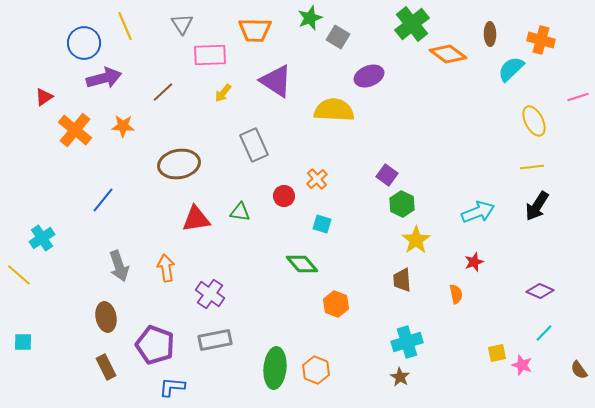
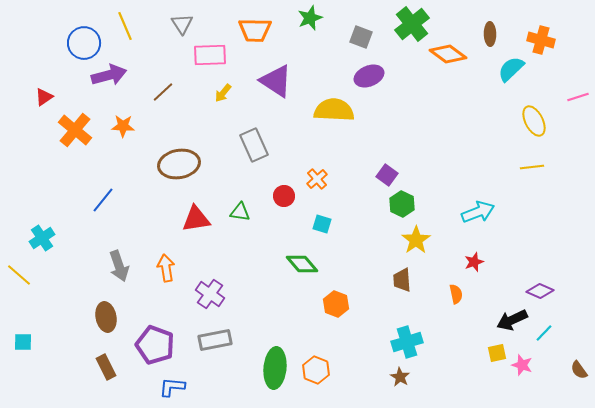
gray square at (338, 37): moved 23 px right; rotated 10 degrees counterclockwise
purple arrow at (104, 78): moved 5 px right, 3 px up
black arrow at (537, 206): moved 25 px left, 114 px down; rotated 32 degrees clockwise
